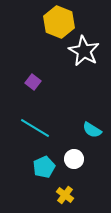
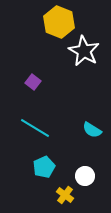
white circle: moved 11 px right, 17 px down
